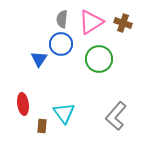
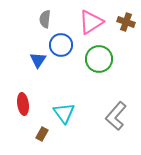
gray semicircle: moved 17 px left
brown cross: moved 3 px right, 1 px up
blue circle: moved 1 px down
blue triangle: moved 1 px left, 1 px down
brown rectangle: moved 8 px down; rotated 24 degrees clockwise
